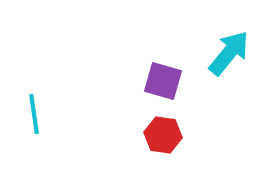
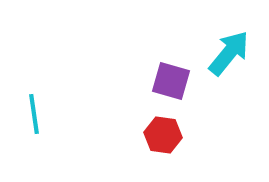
purple square: moved 8 px right
